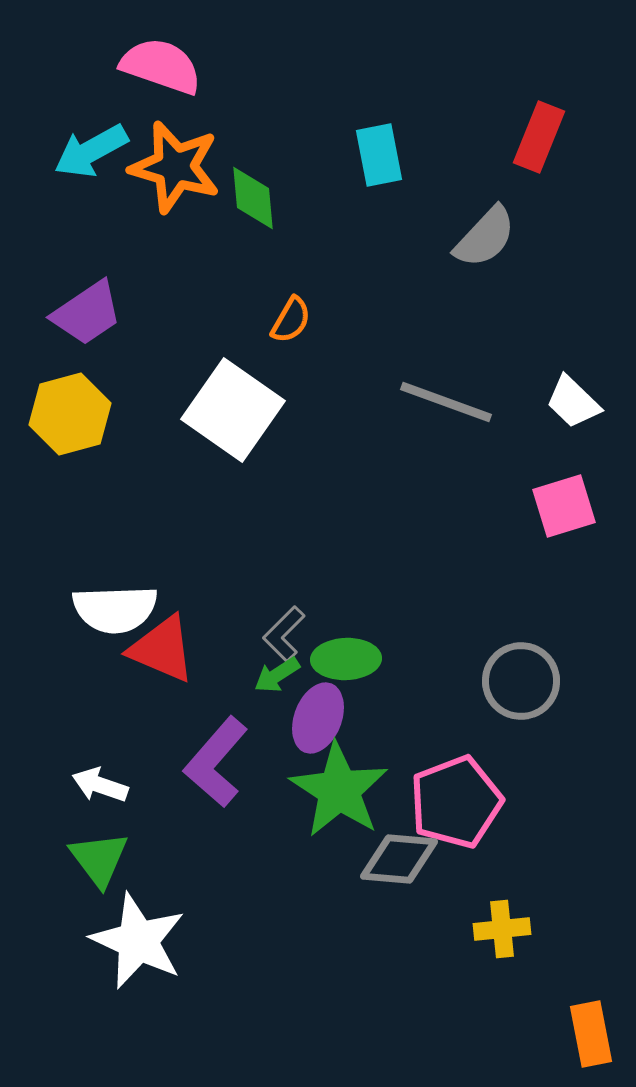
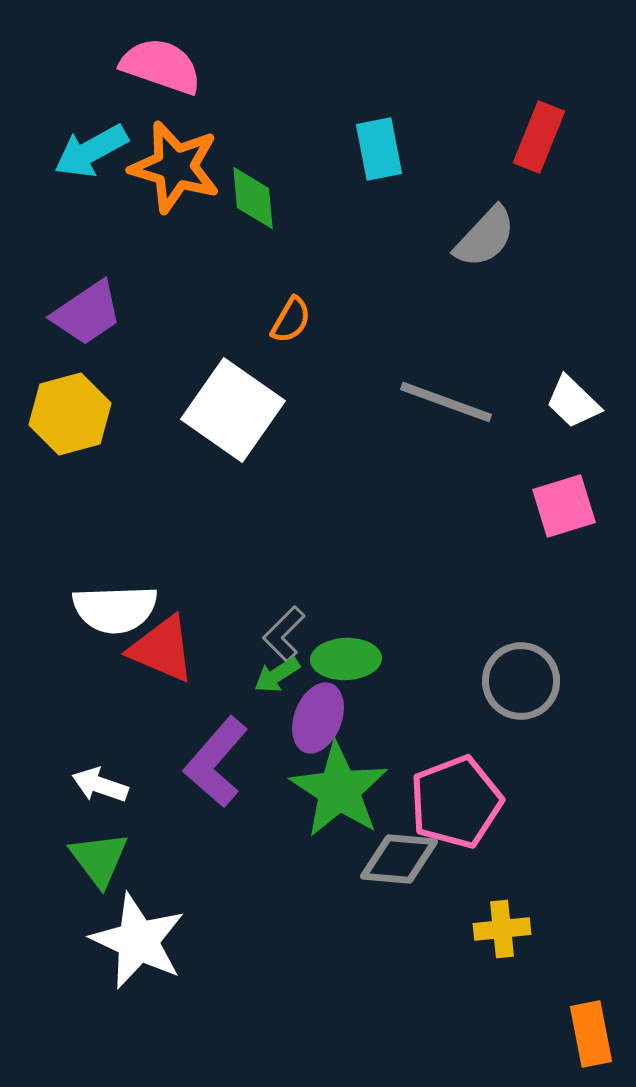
cyan rectangle: moved 6 px up
